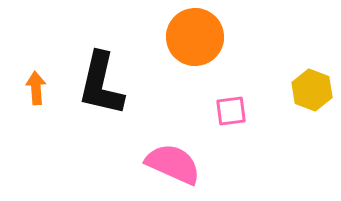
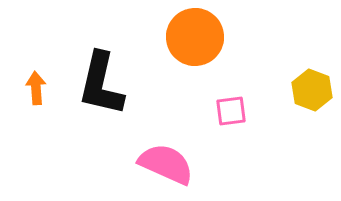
pink semicircle: moved 7 px left
